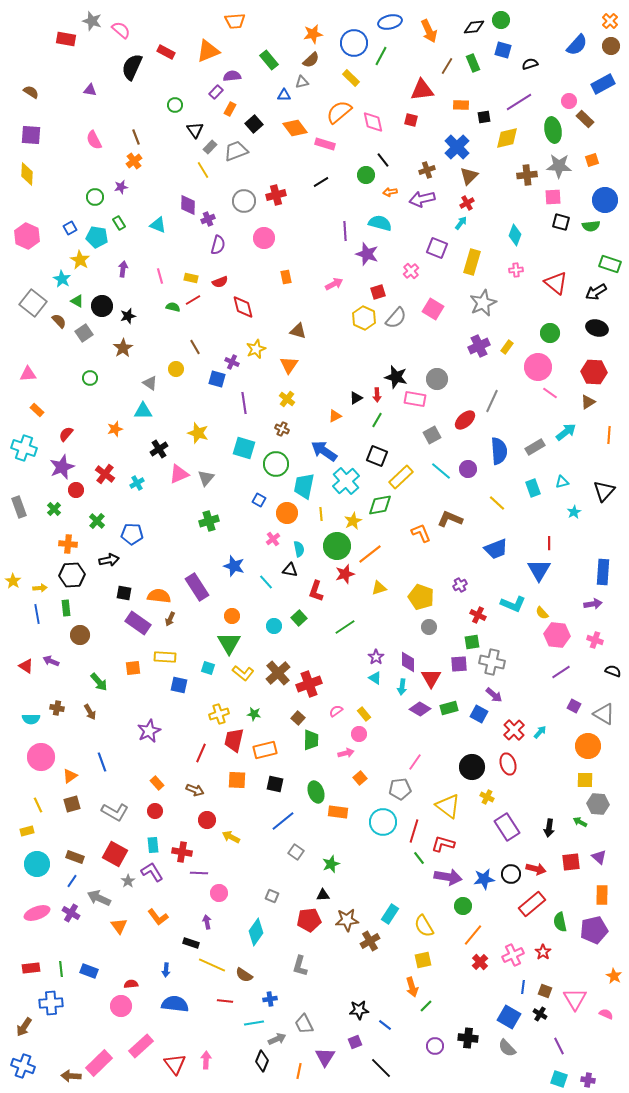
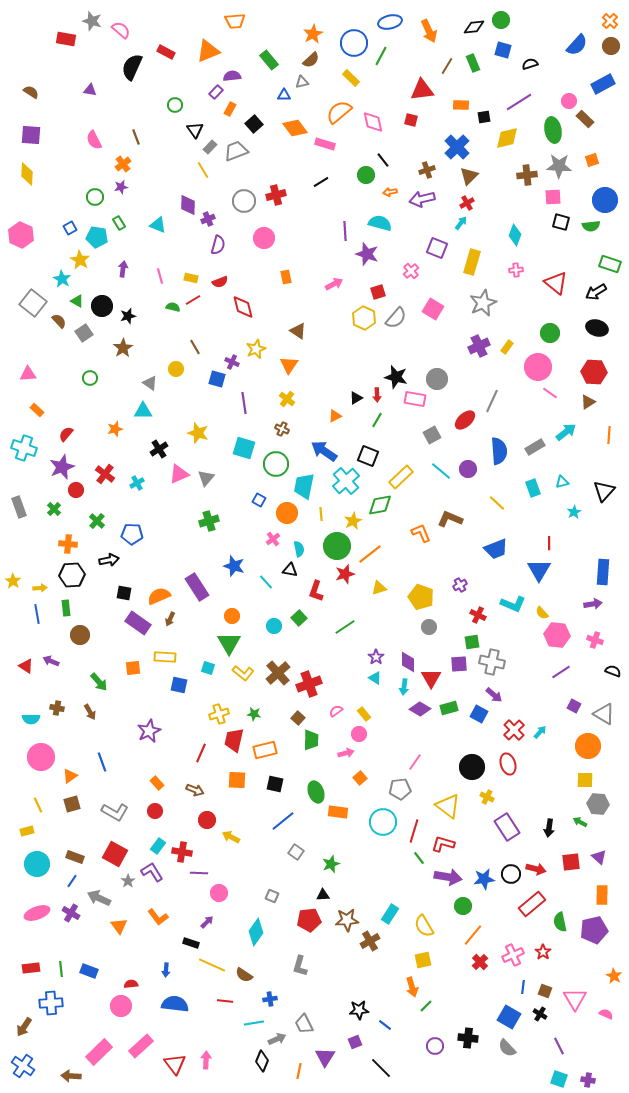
orange star at (313, 34): rotated 18 degrees counterclockwise
orange cross at (134, 161): moved 11 px left, 3 px down
pink hexagon at (27, 236): moved 6 px left, 1 px up
brown triangle at (298, 331): rotated 18 degrees clockwise
black square at (377, 456): moved 9 px left
orange semicircle at (159, 596): rotated 30 degrees counterclockwise
cyan arrow at (402, 687): moved 2 px right
cyan rectangle at (153, 845): moved 5 px right, 1 px down; rotated 42 degrees clockwise
purple arrow at (207, 922): rotated 56 degrees clockwise
pink rectangle at (99, 1063): moved 11 px up
blue cross at (23, 1066): rotated 15 degrees clockwise
